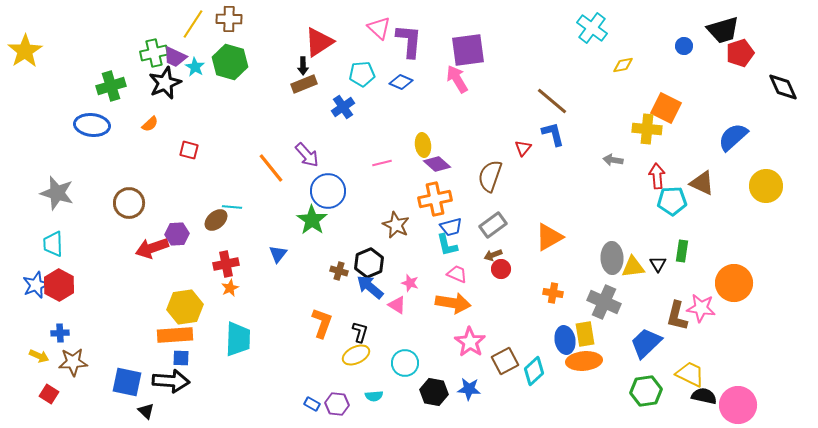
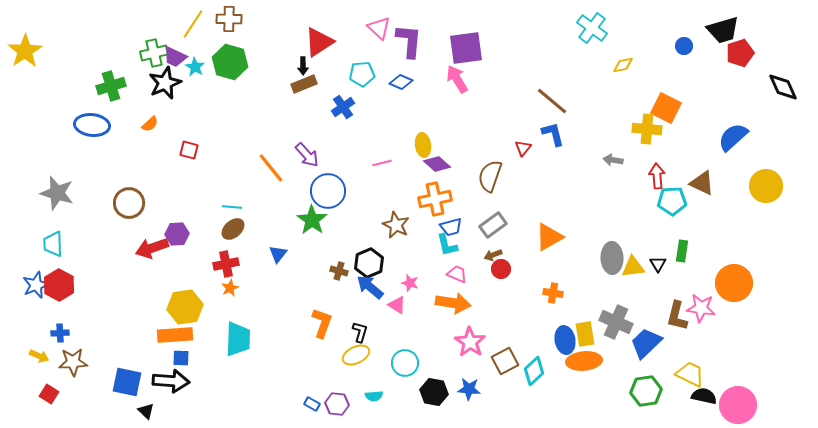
purple square at (468, 50): moved 2 px left, 2 px up
brown ellipse at (216, 220): moved 17 px right, 9 px down
gray cross at (604, 302): moved 12 px right, 20 px down
